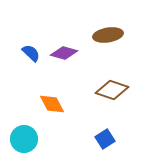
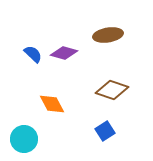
blue semicircle: moved 2 px right, 1 px down
blue square: moved 8 px up
